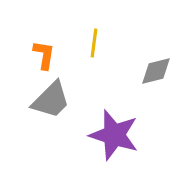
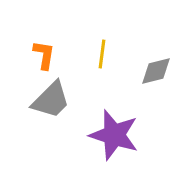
yellow line: moved 8 px right, 11 px down
